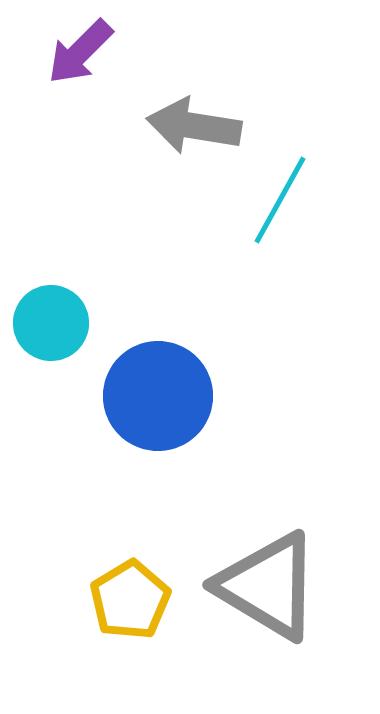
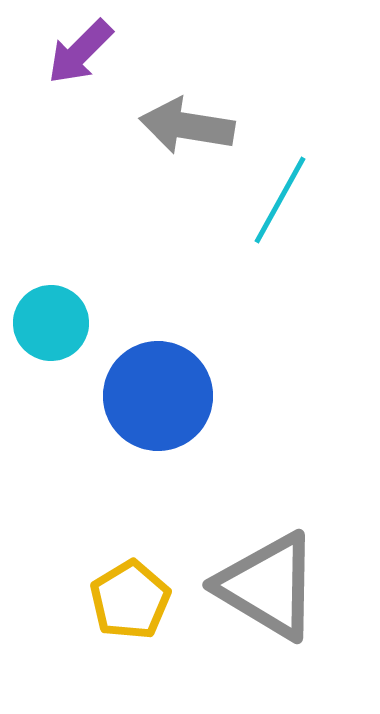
gray arrow: moved 7 px left
